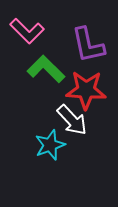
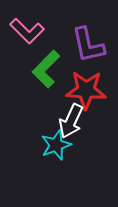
green L-shape: rotated 90 degrees counterclockwise
white arrow: moved 1 px left, 1 px down; rotated 68 degrees clockwise
cyan star: moved 6 px right
